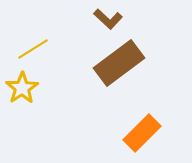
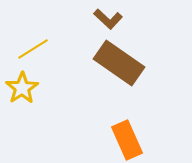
brown rectangle: rotated 72 degrees clockwise
orange rectangle: moved 15 px left, 7 px down; rotated 69 degrees counterclockwise
